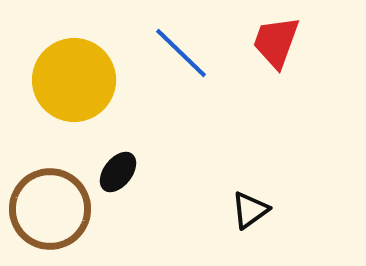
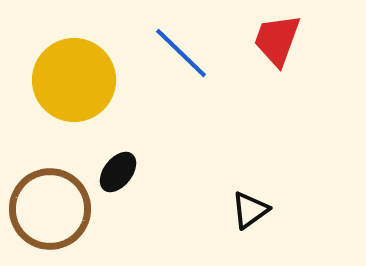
red trapezoid: moved 1 px right, 2 px up
